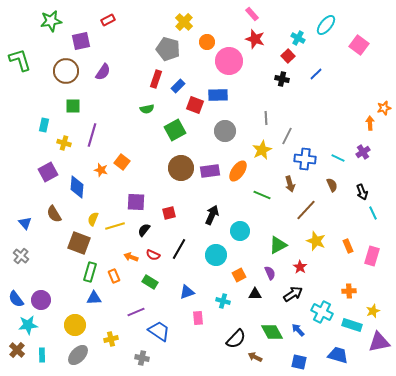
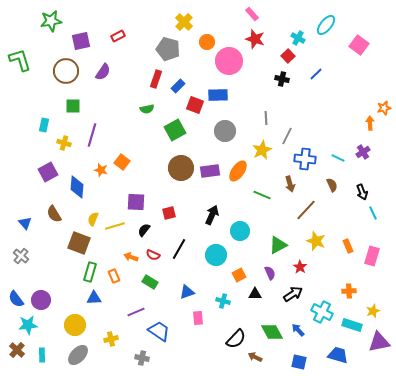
red rectangle at (108, 20): moved 10 px right, 16 px down
